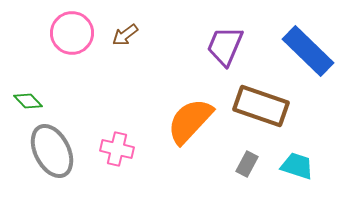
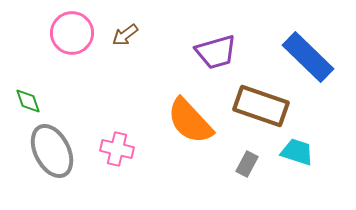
purple trapezoid: moved 9 px left, 6 px down; rotated 129 degrees counterclockwise
blue rectangle: moved 6 px down
green diamond: rotated 24 degrees clockwise
orange semicircle: rotated 86 degrees counterclockwise
cyan trapezoid: moved 14 px up
